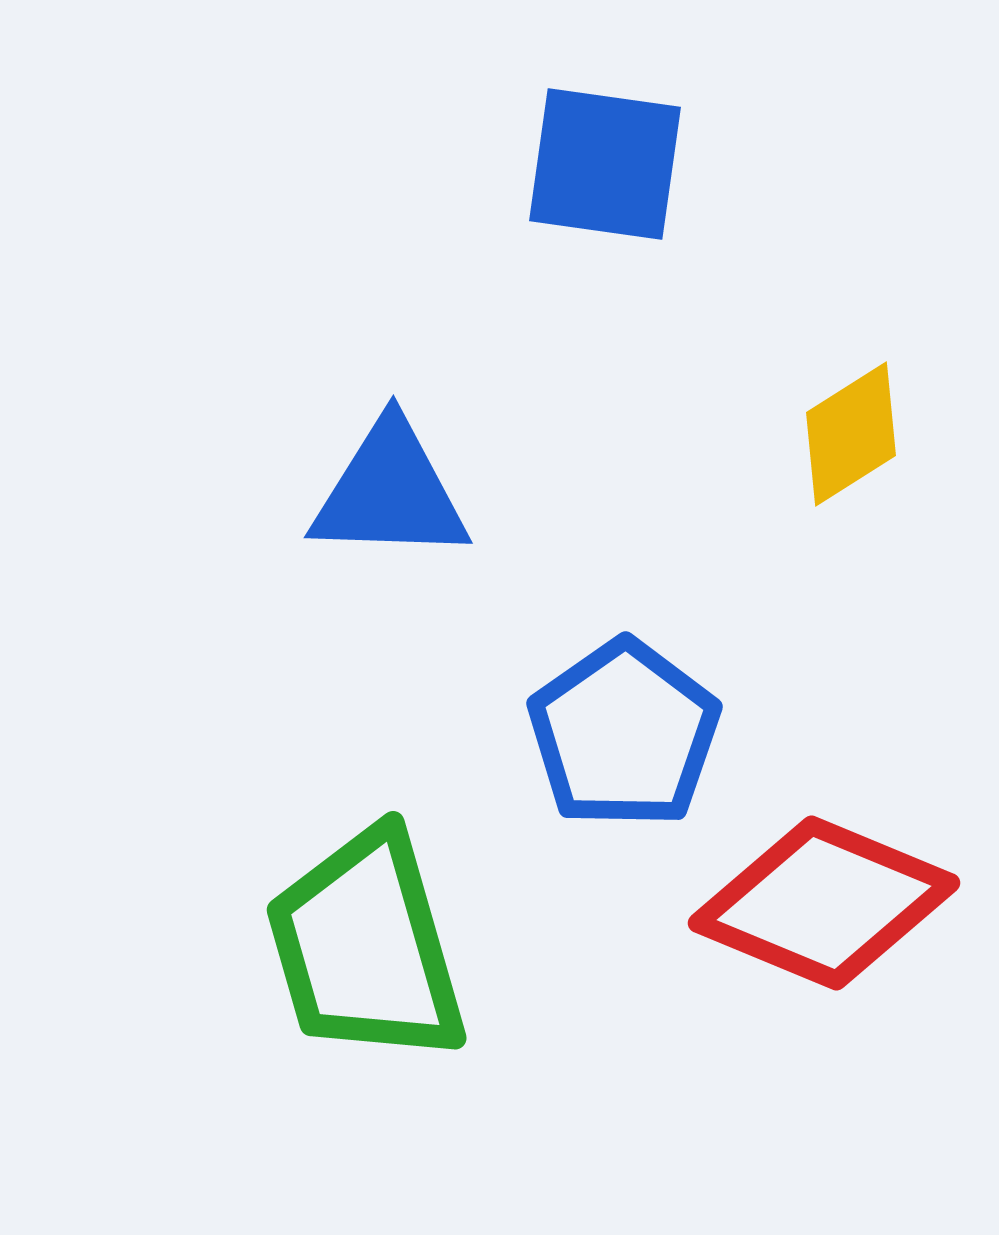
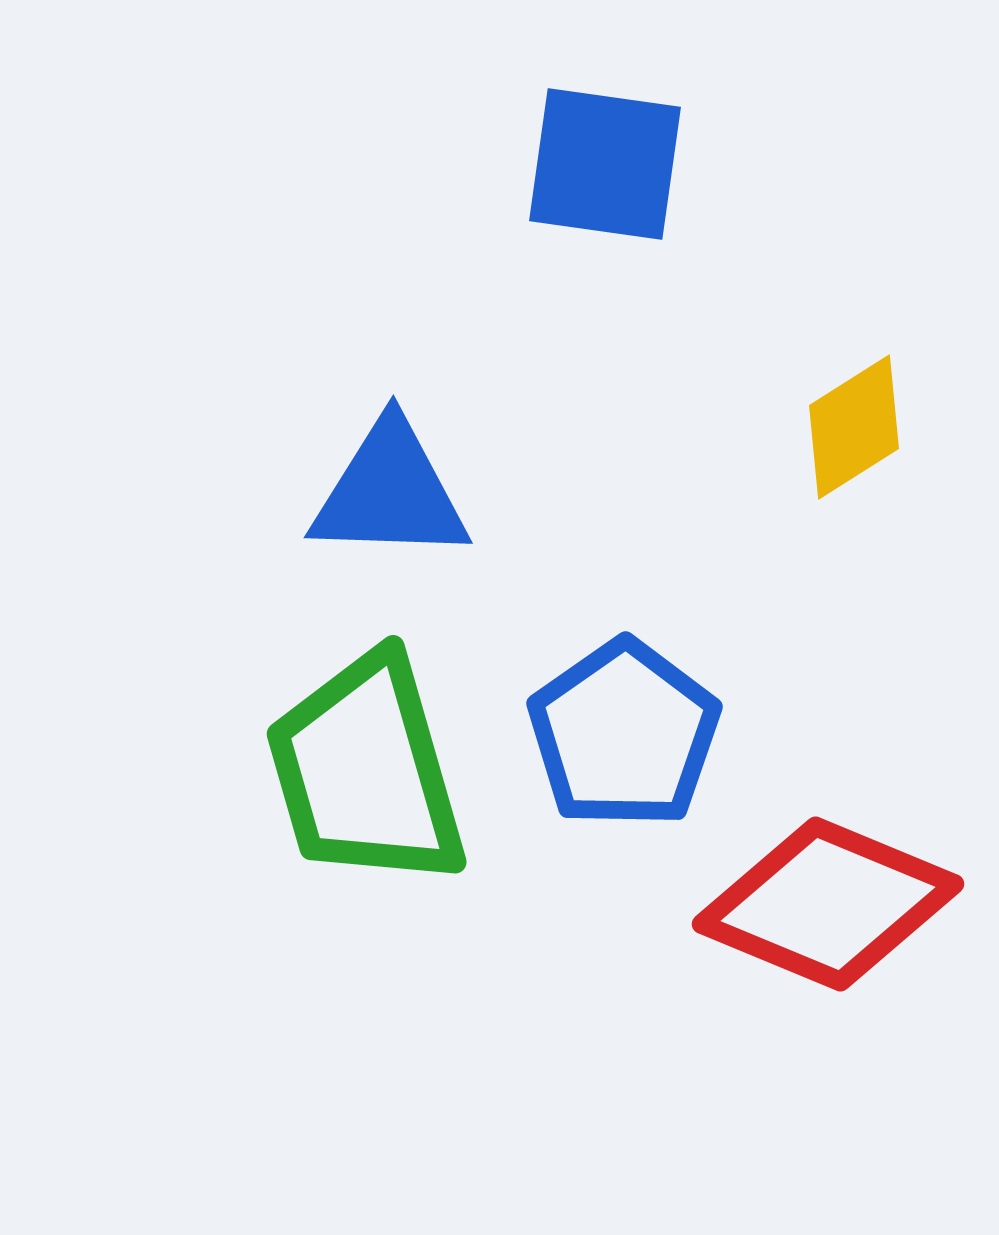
yellow diamond: moved 3 px right, 7 px up
red diamond: moved 4 px right, 1 px down
green trapezoid: moved 176 px up
